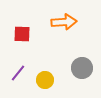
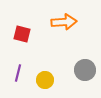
red square: rotated 12 degrees clockwise
gray circle: moved 3 px right, 2 px down
purple line: rotated 24 degrees counterclockwise
